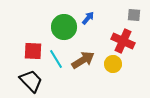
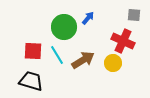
cyan line: moved 1 px right, 4 px up
yellow circle: moved 1 px up
black trapezoid: rotated 30 degrees counterclockwise
